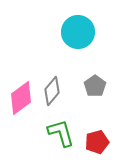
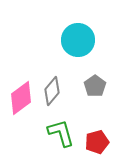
cyan circle: moved 8 px down
